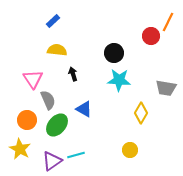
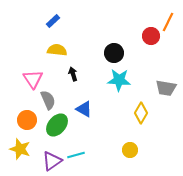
yellow star: rotated 10 degrees counterclockwise
